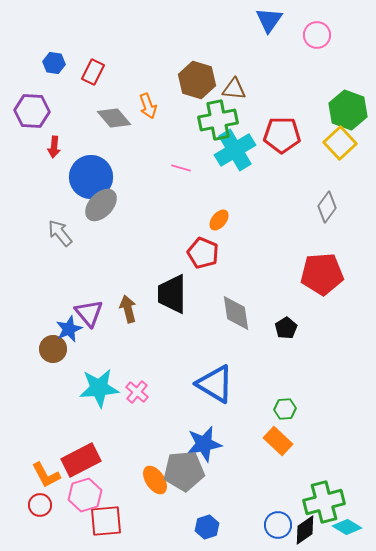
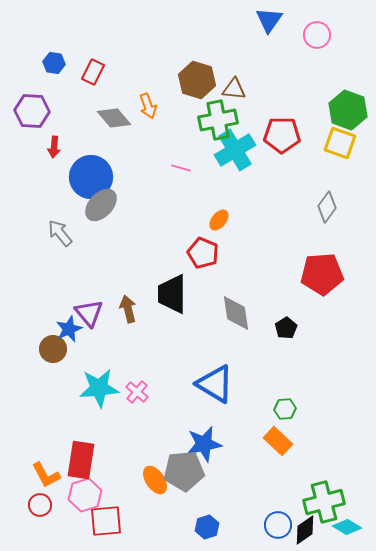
yellow square at (340, 143): rotated 28 degrees counterclockwise
red rectangle at (81, 460): rotated 54 degrees counterclockwise
